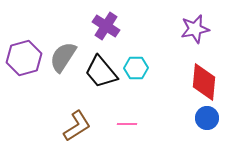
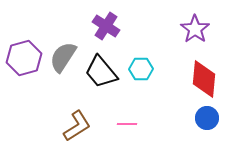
purple star: rotated 24 degrees counterclockwise
cyan hexagon: moved 5 px right, 1 px down
red diamond: moved 3 px up
